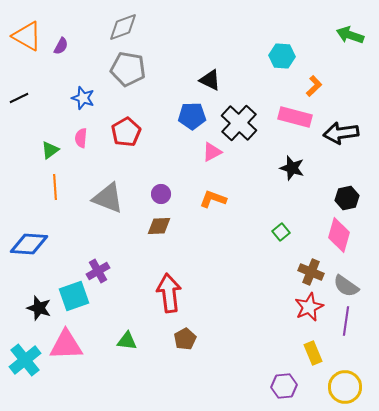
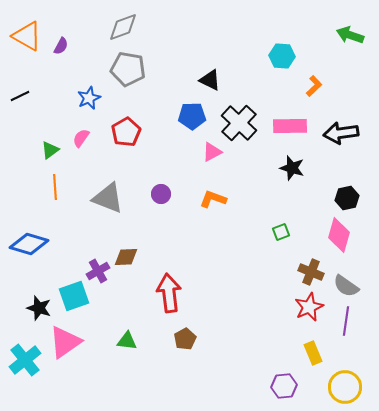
black line at (19, 98): moved 1 px right, 2 px up
blue star at (83, 98): moved 6 px right; rotated 30 degrees clockwise
pink rectangle at (295, 117): moved 5 px left, 9 px down; rotated 16 degrees counterclockwise
pink semicircle at (81, 138): rotated 30 degrees clockwise
brown diamond at (159, 226): moved 33 px left, 31 px down
green square at (281, 232): rotated 18 degrees clockwise
blue diamond at (29, 244): rotated 12 degrees clockwise
pink triangle at (66, 345): moved 1 px left, 3 px up; rotated 33 degrees counterclockwise
